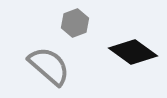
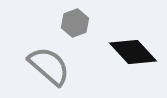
black diamond: rotated 12 degrees clockwise
